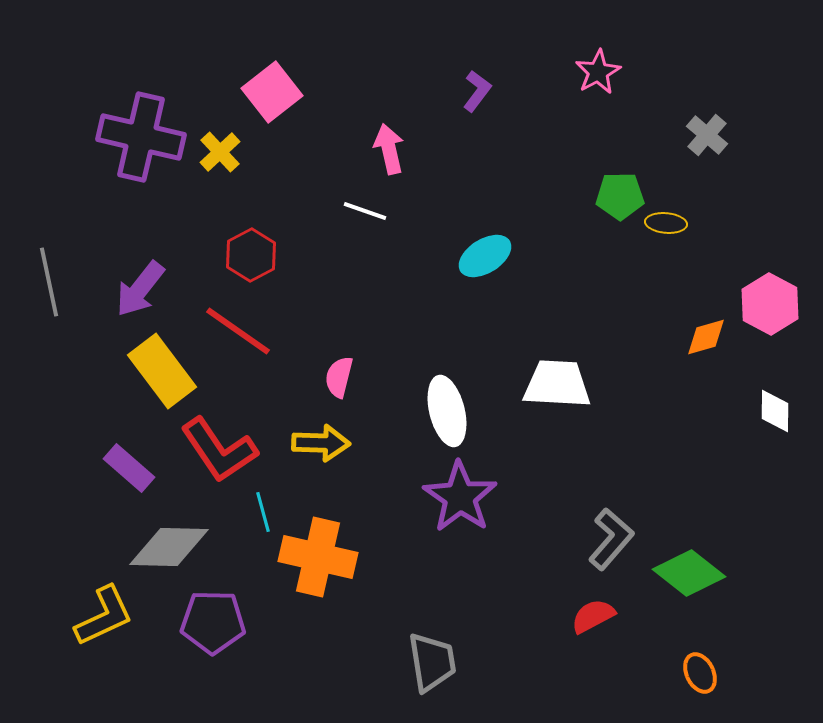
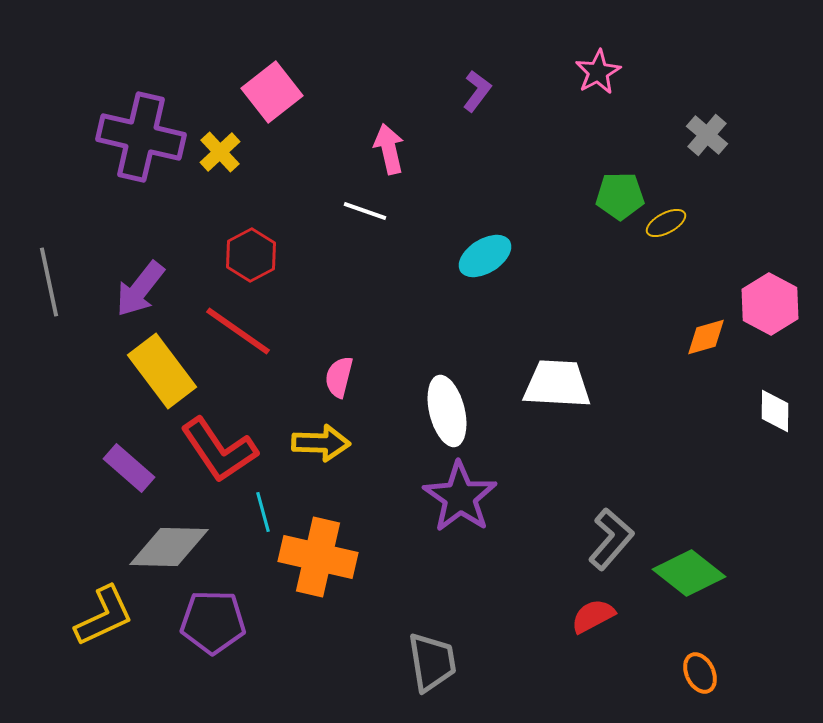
yellow ellipse: rotated 33 degrees counterclockwise
